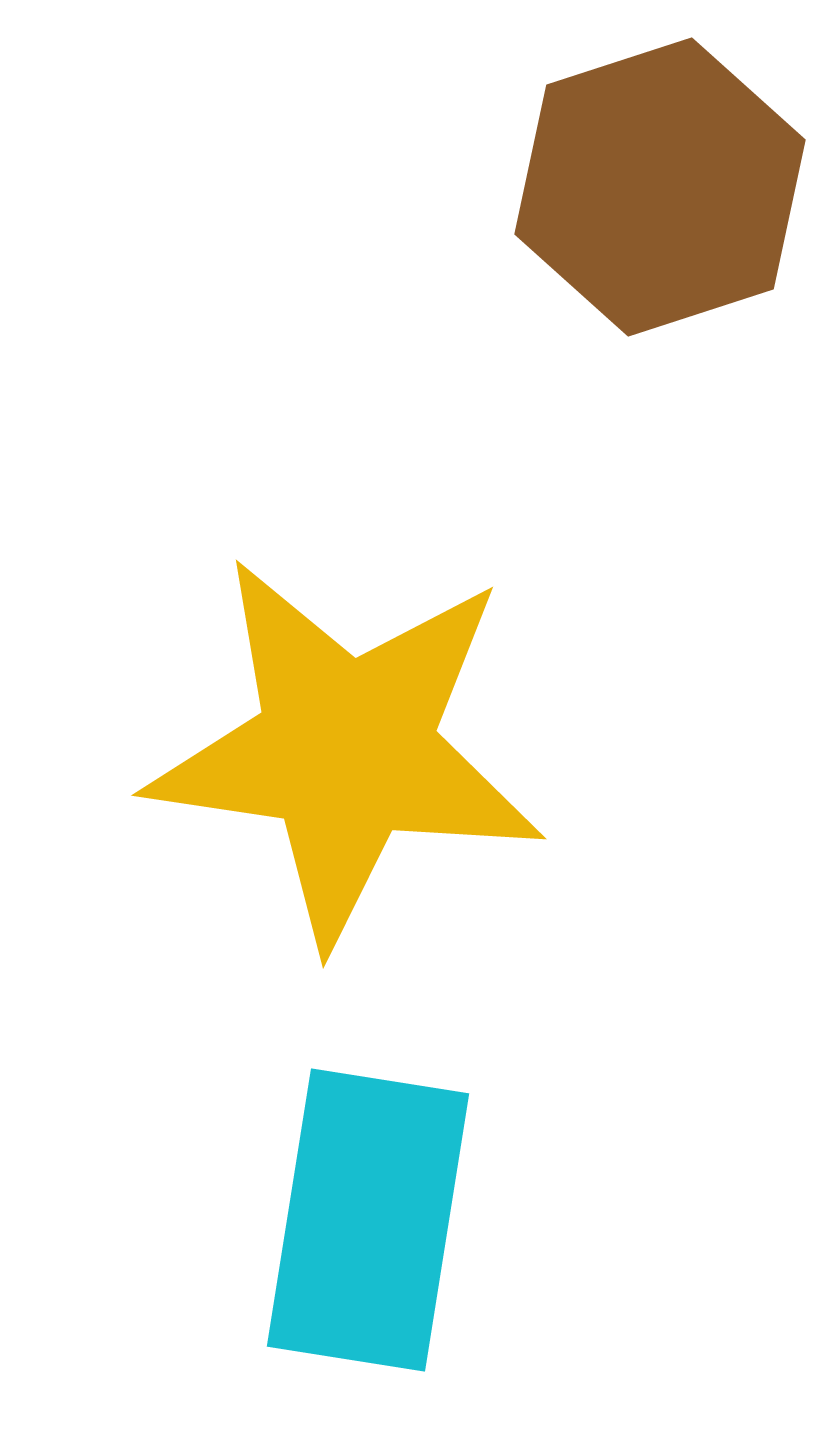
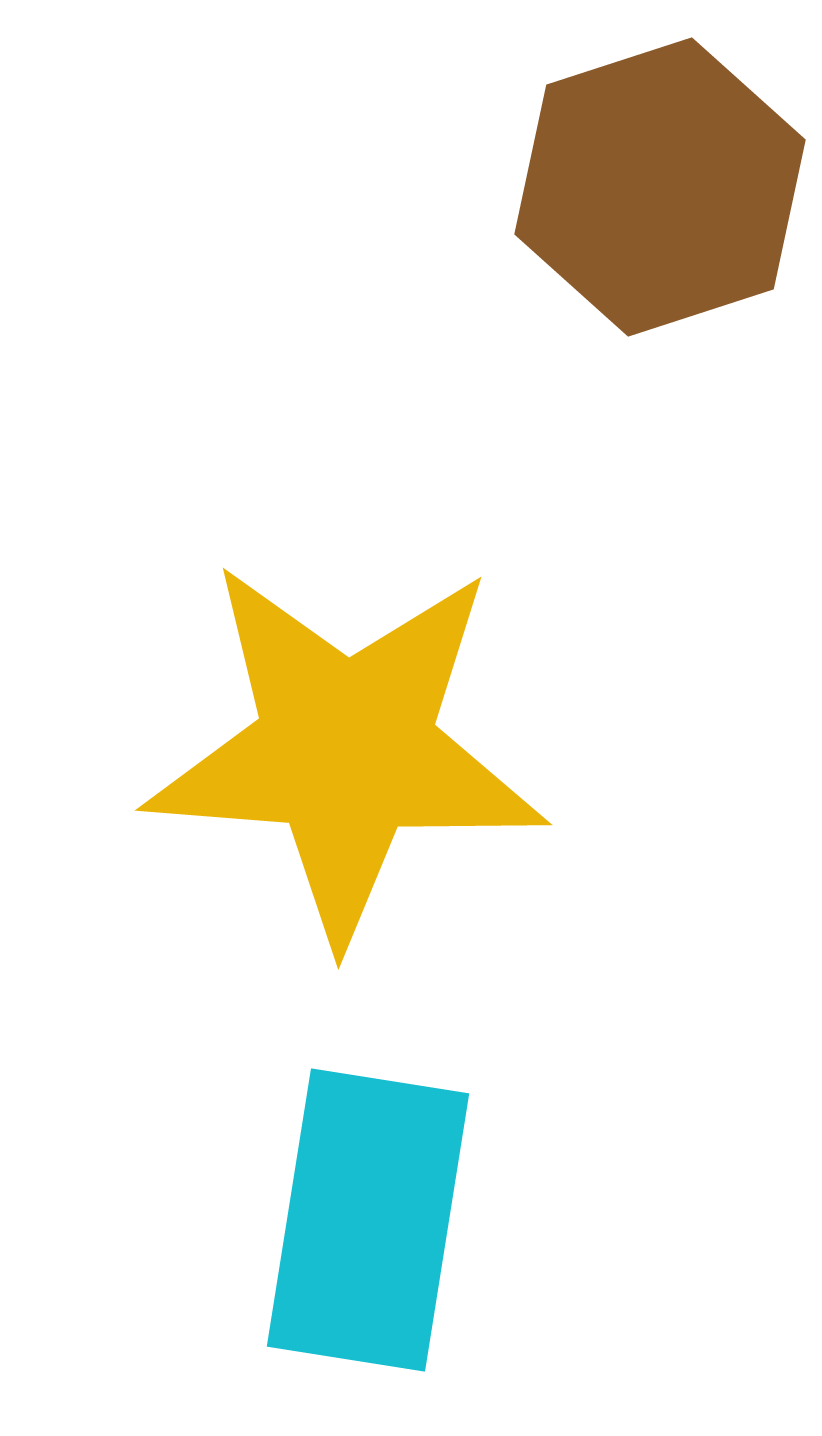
yellow star: rotated 4 degrees counterclockwise
